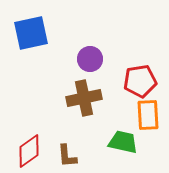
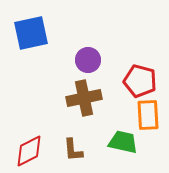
purple circle: moved 2 px left, 1 px down
red pentagon: rotated 24 degrees clockwise
red diamond: rotated 8 degrees clockwise
brown L-shape: moved 6 px right, 6 px up
